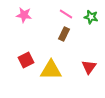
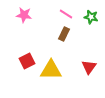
red square: moved 1 px right, 1 px down
